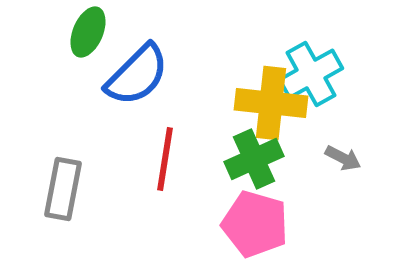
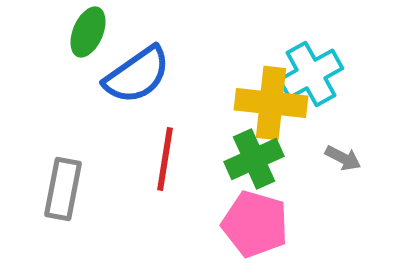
blue semicircle: rotated 10 degrees clockwise
